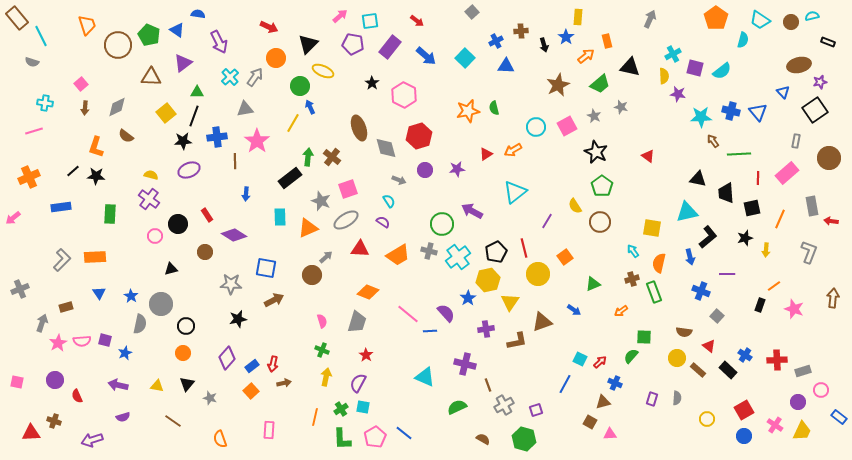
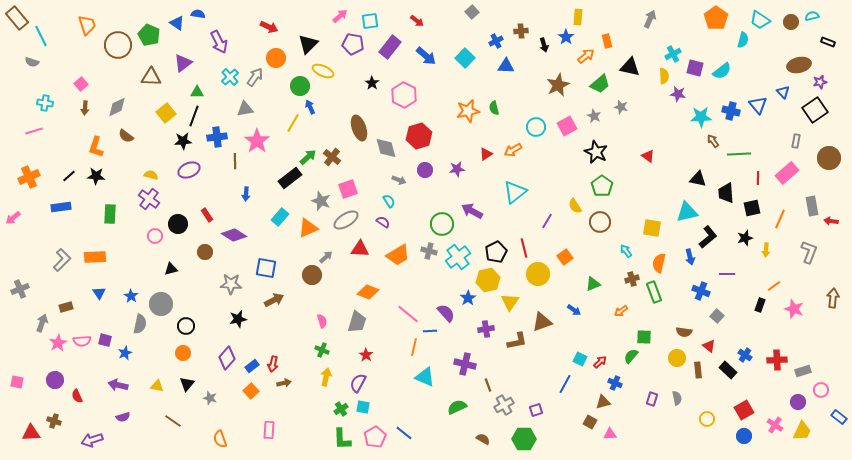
blue triangle at (177, 30): moved 7 px up
blue triangle at (758, 112): moved 7 px up
green arrow at (308, 157): rotated 42 degrees clockwise
black line at (73, 171): moved 4 px left, 5 px down
cyan rectangle at (280, 217): rotated 42 degrees clockwise
cyan arrow at (633, 251): moved 7 px left
brown rectangle at (698, 370): rotated 42 degrees clockwise
gray semicircle at (677, 398): rotated 16 degrees counterclockwise
orange line at (315, 417): moved 99 px right, 70 px up
green hexagon at (524, 439): rotated 15 degrees counterclockwise
